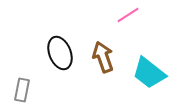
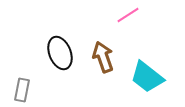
cyan trapezoid: moved 2 px left, 4 px down
